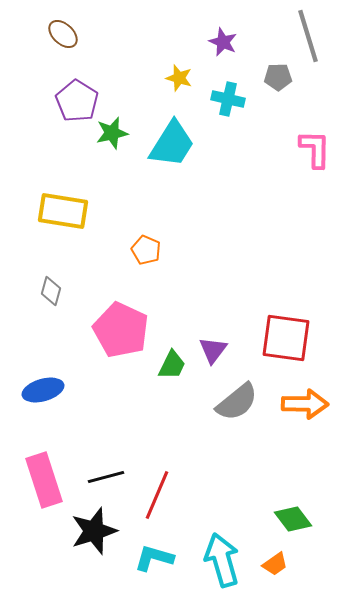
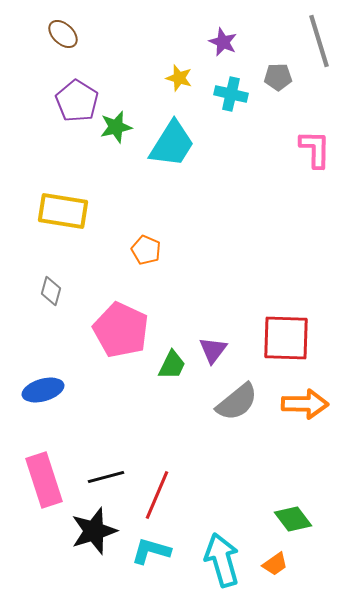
gray line: moved 11 px right, 5 px down
cyan cross: moved 3 px right, 5 px up
green star: moved 4 px right, 6 px up
red square: rotated 6 degrees counterclockwise
cyan L-shape: moved 3 px left, 7 px up
